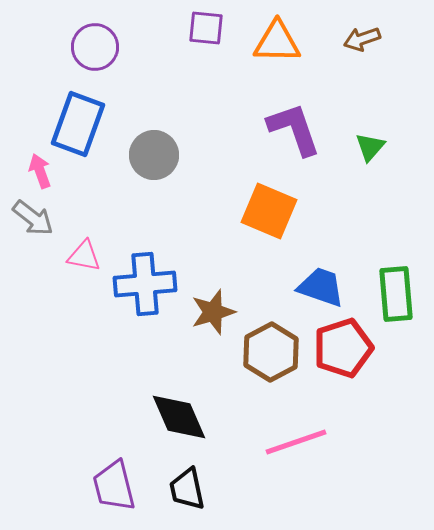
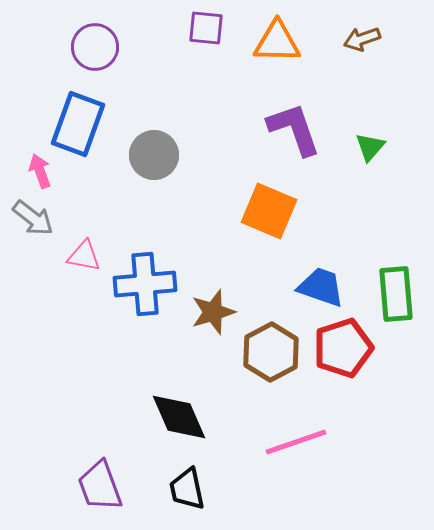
purple trapezoid: moved 14 px left; rotated 6 degrees counterclockwise
